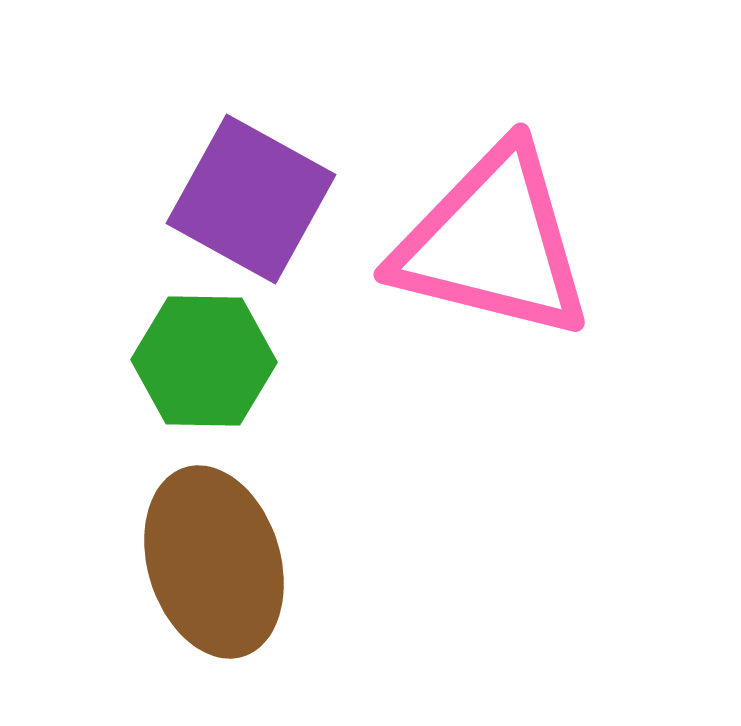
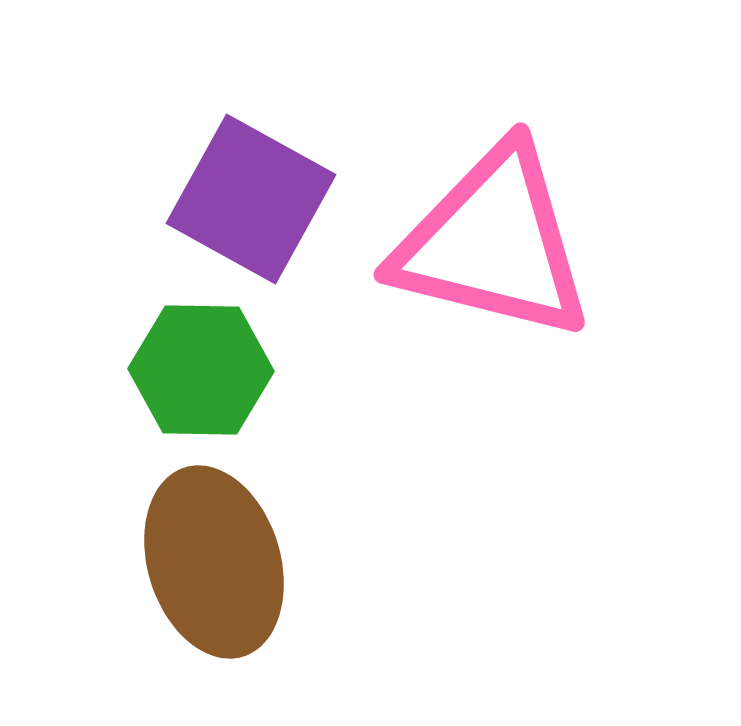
green hexagon: moved 3 px left, 9 px down
